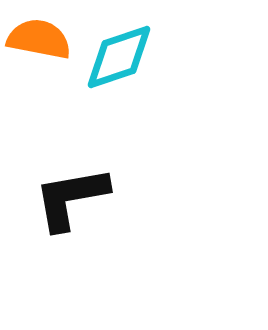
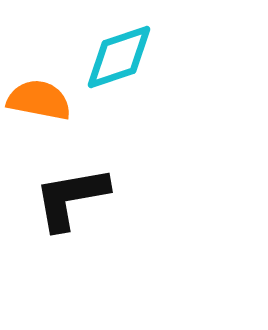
orange semicircle: moved 61 px down
